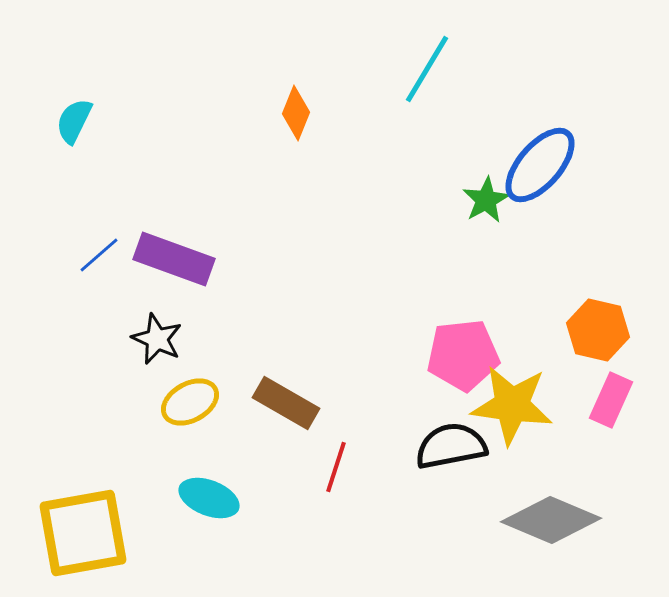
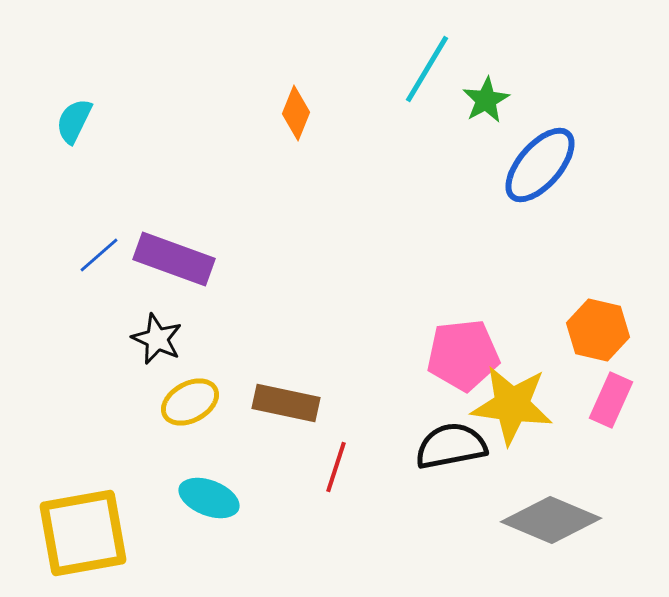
green star: moved 100 px up
brown rectangle: rotated 18 degrees counterclockwise
